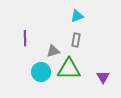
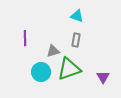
cyan triangle: rotated 40 degrees clockwise
green triangle: rotated 20 degrees counterclockwise
